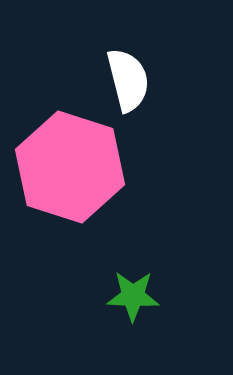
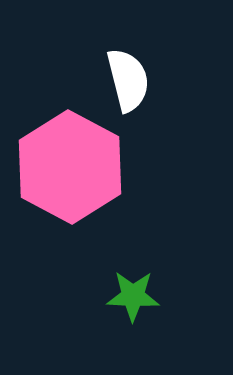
pink hexagon: rotated 10 degrees clockwise
